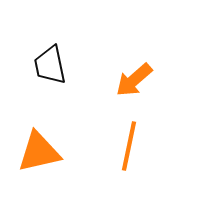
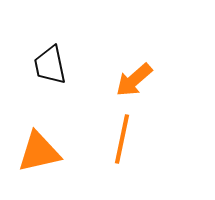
orange line: moved 7 px left, 7 px up
